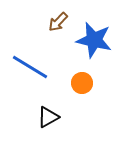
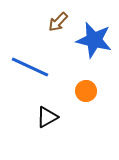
blue line: rotated 6 degrees counterclockwise
orange circle: moved 4 px right, 8 px down
black triangle: moved 1 px left
